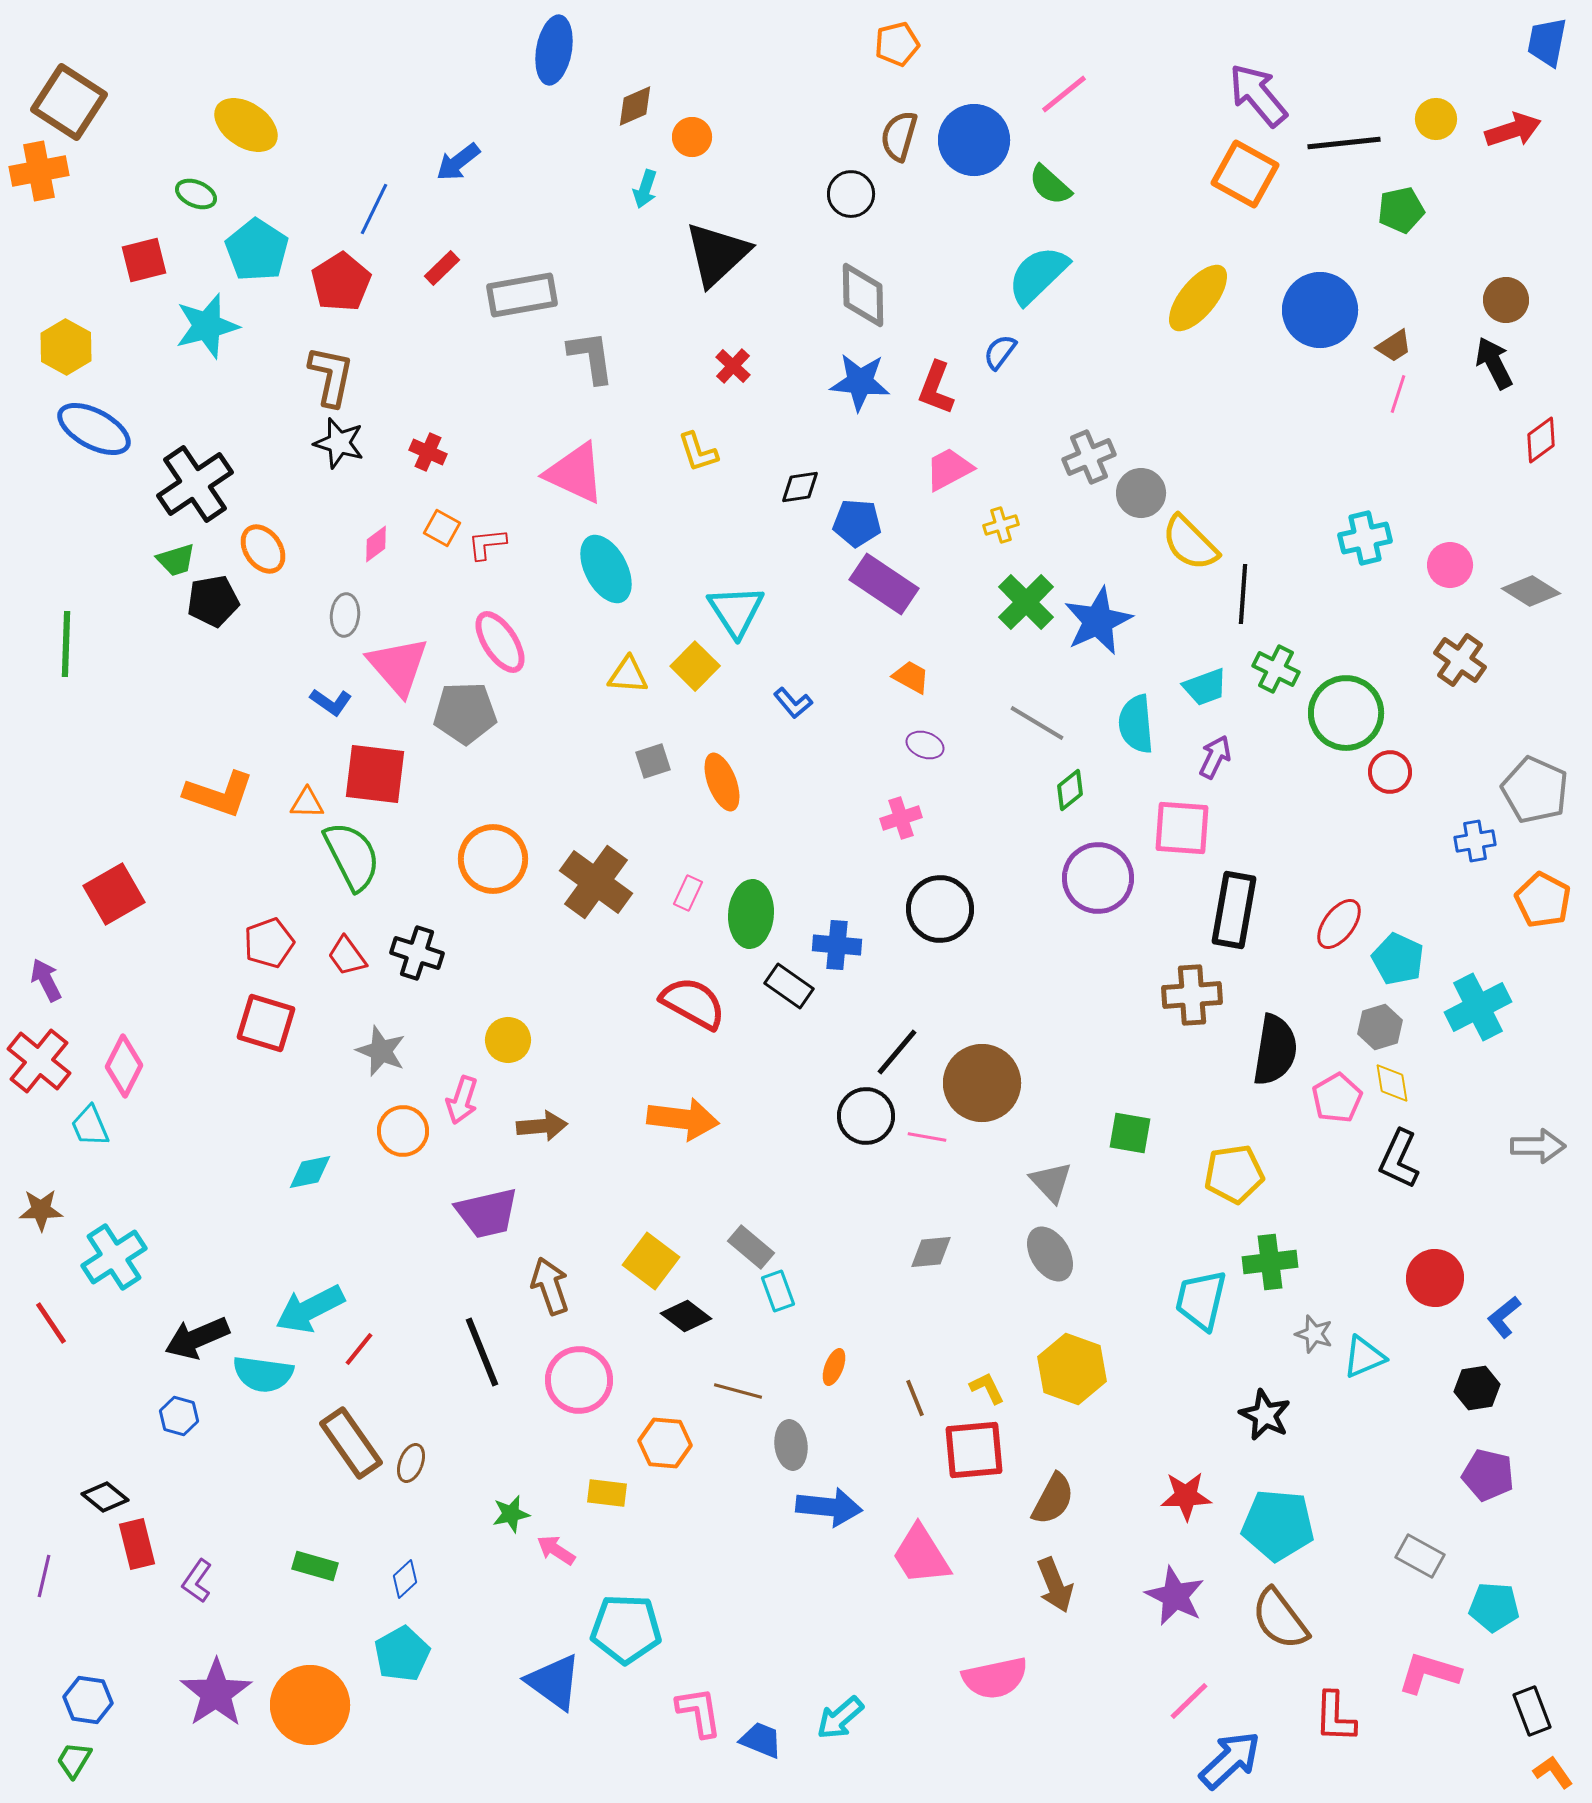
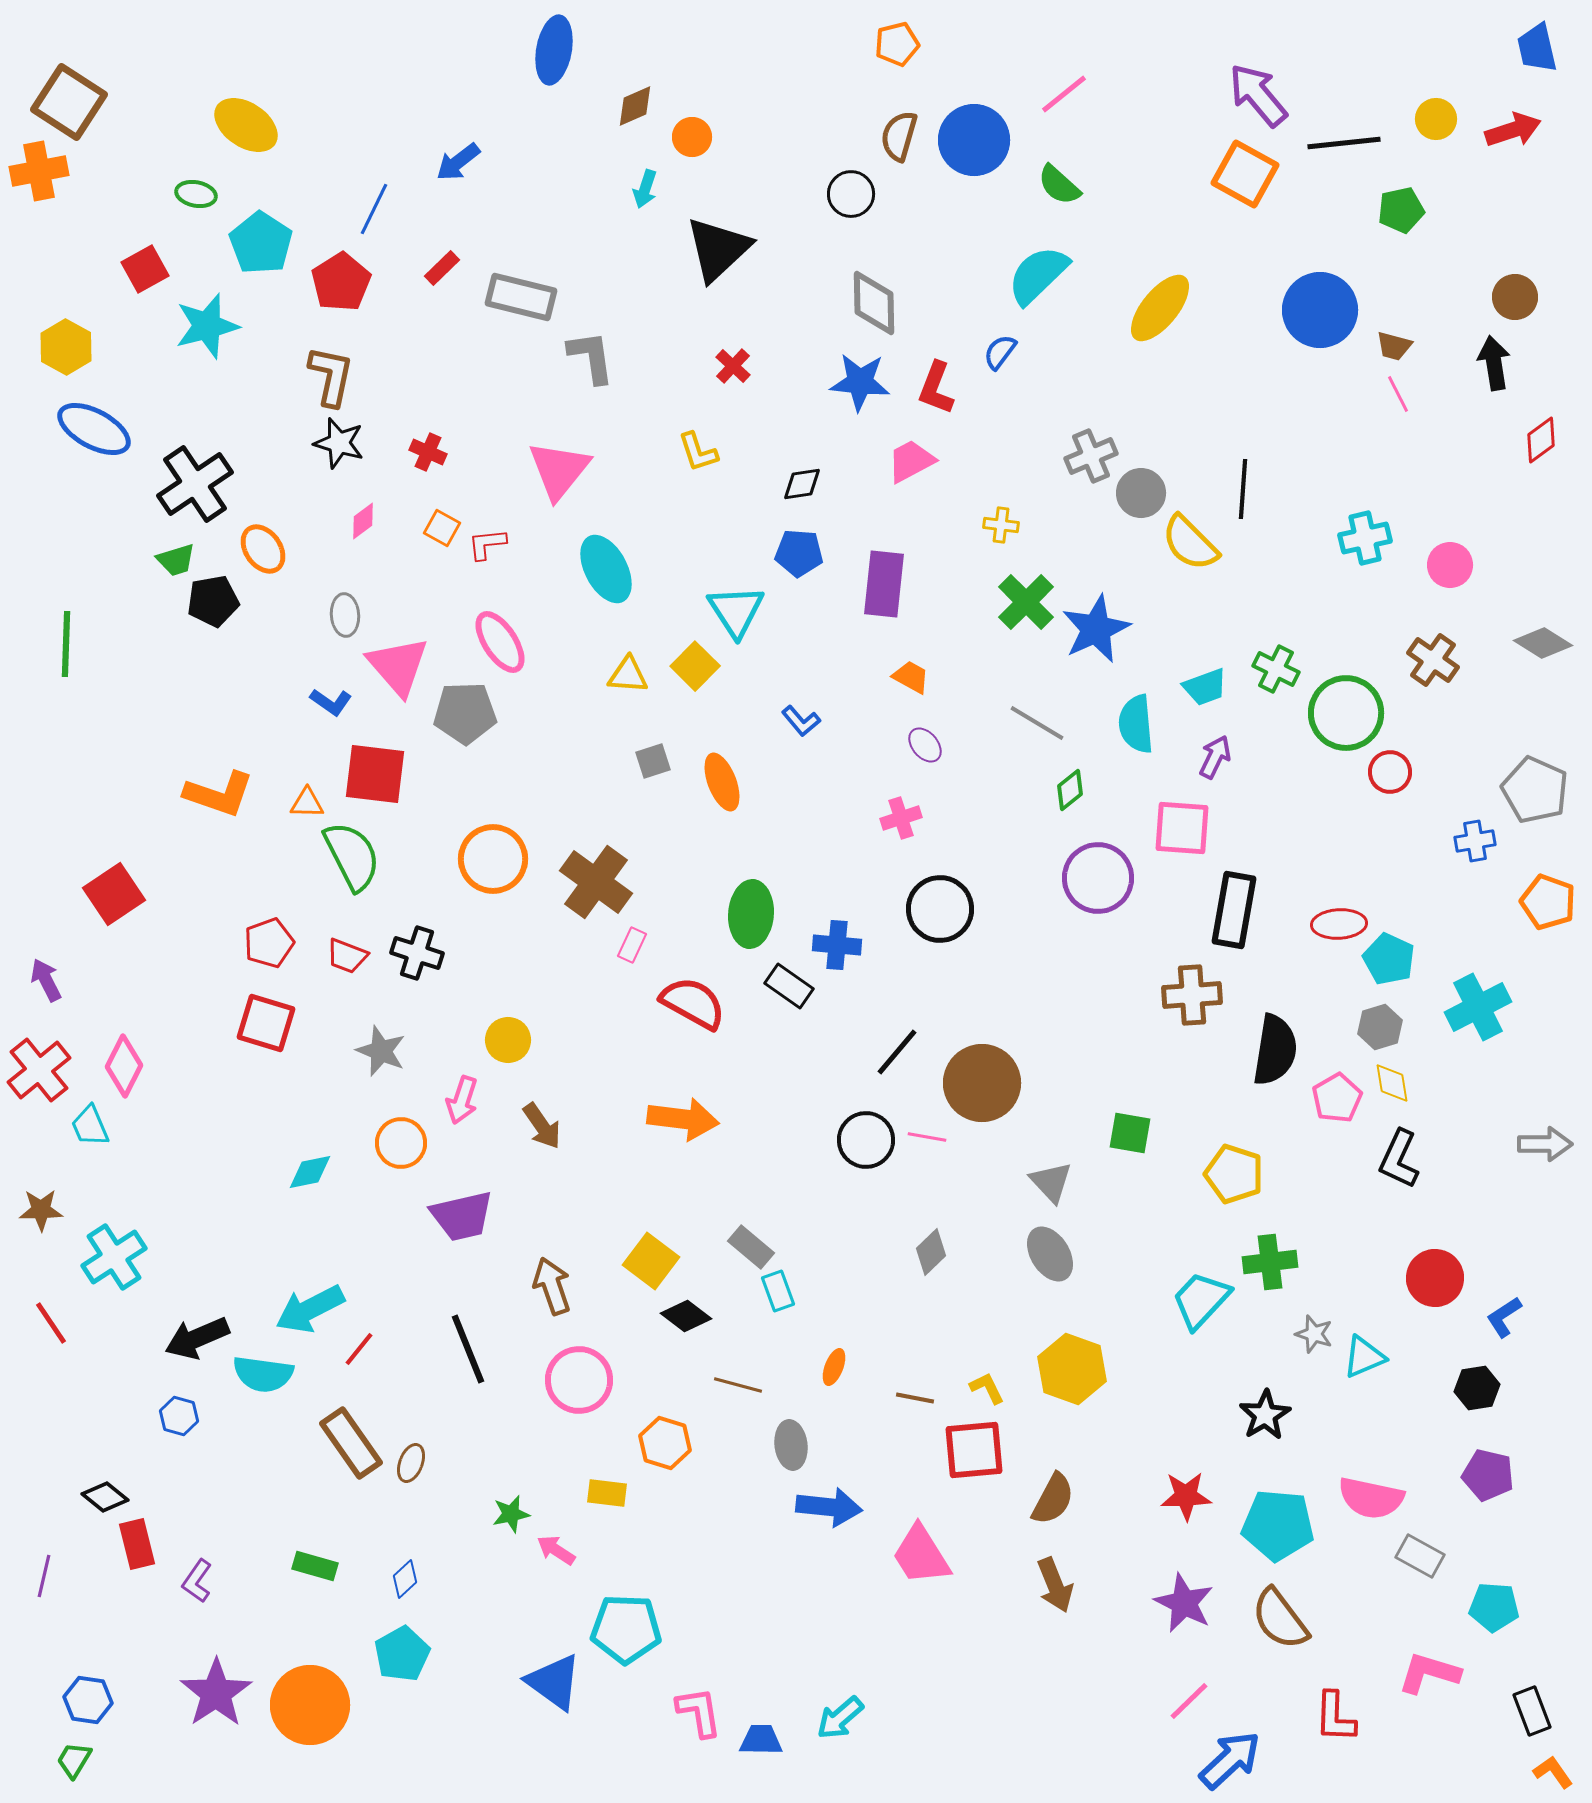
blue trapezoid at (1547, 42): moved 10 px left, 6 px down; rotated 24 degrees counterclockwise
green semicircle at (1050, 185): moved 9 px right
green ellipse at (196, 194): rotated 12 degrees counterclockwise
cyan pentagon at (257, 250): moved 4 px right, 7 px up
black triangle at (717, 254): moved 1 px right, 5 px up
red square at (144, 260): moved 1 px right, 9 px down; rotated 15 degrees counterclockwise
gray rectangle at (522, 295): moved 1 px left, 2 px down; rotated 24 degrees clockwise
gray diamond at (863, 295): moved 11 px right, 8 px down
yellow ellipse at (1198, 298): moved 38 px left, 10 px down
brown circle at (1506, 300): moved 9 px right, 3 px up
brown trapezoid at (1394, 346): rotated 48 degrees clockwise
black arrow at (1494, 363): rotated 18 degrees clockwise
pink line at (1398, 394): rotated 45 degrees counterclockwise
gray cross at (1089, 457): moved 2 px right, 1 px up
pink trapezoid at (949, 469): moved 38 px left, 8 px up
pink triangle at (575, 473): moved 16 px left, 3 px up; rotated 44 degrees clockwise
black diamond at (800, 487): moved 2 px right, 3 px up
blue pentagon at (857, 523): moved 58 px left, 30 px down
yellow cross at (1001, 525): rotated 24 degrees clockwise
pink diamond at (376, 544): moved 13 px left, 23 px up
purple rectangle at (884, 584): rotated 62 degrees clockwise
gray diamond at (1531, 591): moved 12 px right, 52 px down
black line at (1243, 594): moved 105 px up
gray ellipse at (345, 615): rotated 9 degrees counterclockwise
blue star at (1098, 621): moved 2 px left, 8 px down
brown cross at (1460, 660): moved 27 px left
blue L-shape at (793, 703): moved 8 px right, 18 px down
purple ellipse at (925, 745): rotated 30 degrees clockwise
pink rectangle at (688, 893): moved 56 px left, 52 px down
red square at (114, 894): rotated 4 degrees counterclockwise
orange pentagon at (1543, 900): moved 5 px right, 2 px down; rotated 8 degrees counterclockwise
red ellipse at (1339, 924): rotated 50 degrees clockwise
red trapezoid at (347, 956): rotated 33 degrees counterclockwise
cyan pentagon at (1398, 959): moved 9 px left
red cross at (39, 1061): moved 9 px down; rotated 12 degrees clockwise
black circle at (866, 1116): moved 24 px down
brown arrow at (542, 1126): rotated 60 degrees clockwise
orange circle at (403, 1131): moved 2 px left, 12 px down
gray arrow at (1538, 1146): moved 7 px right, 2 px up
yellow pentagon at (1234, 1174): rotated 26 degrees clockwise
purple trapezoid at (487, 1213): moved 25 px left, 3 px down
gray diamond at (931, 1252): rotated 39 degrees counterclockwise
brown arrow at (550, 1286): moved 2 px right
cyan trapezoid at (1201, 1300): rotated 30 degrees clockwise
blue L-shape at (1504, 1317): rotated 6 degrees clockwise
black line at (482, 1352): moved 14 px left, 3 px up
brown line at (738, 1391): moved 6 px up
brown line at (915, 1398): rotated 57 degrees counterclockwise
black star at (1265, 1415): rotated 15 degrees clockwise
orange hexagon at (665, 1443): rotated 12 degrees clockwise
purple star at (1175, 1596): moved 9 px right, 7 px down
pink semicircle at (995, 1678): moved 376 px right, 180 px up; rotated 24 degrees clockwise
blue trapezoid at (761, 1740): rotated 21 degrees counterclockwise
